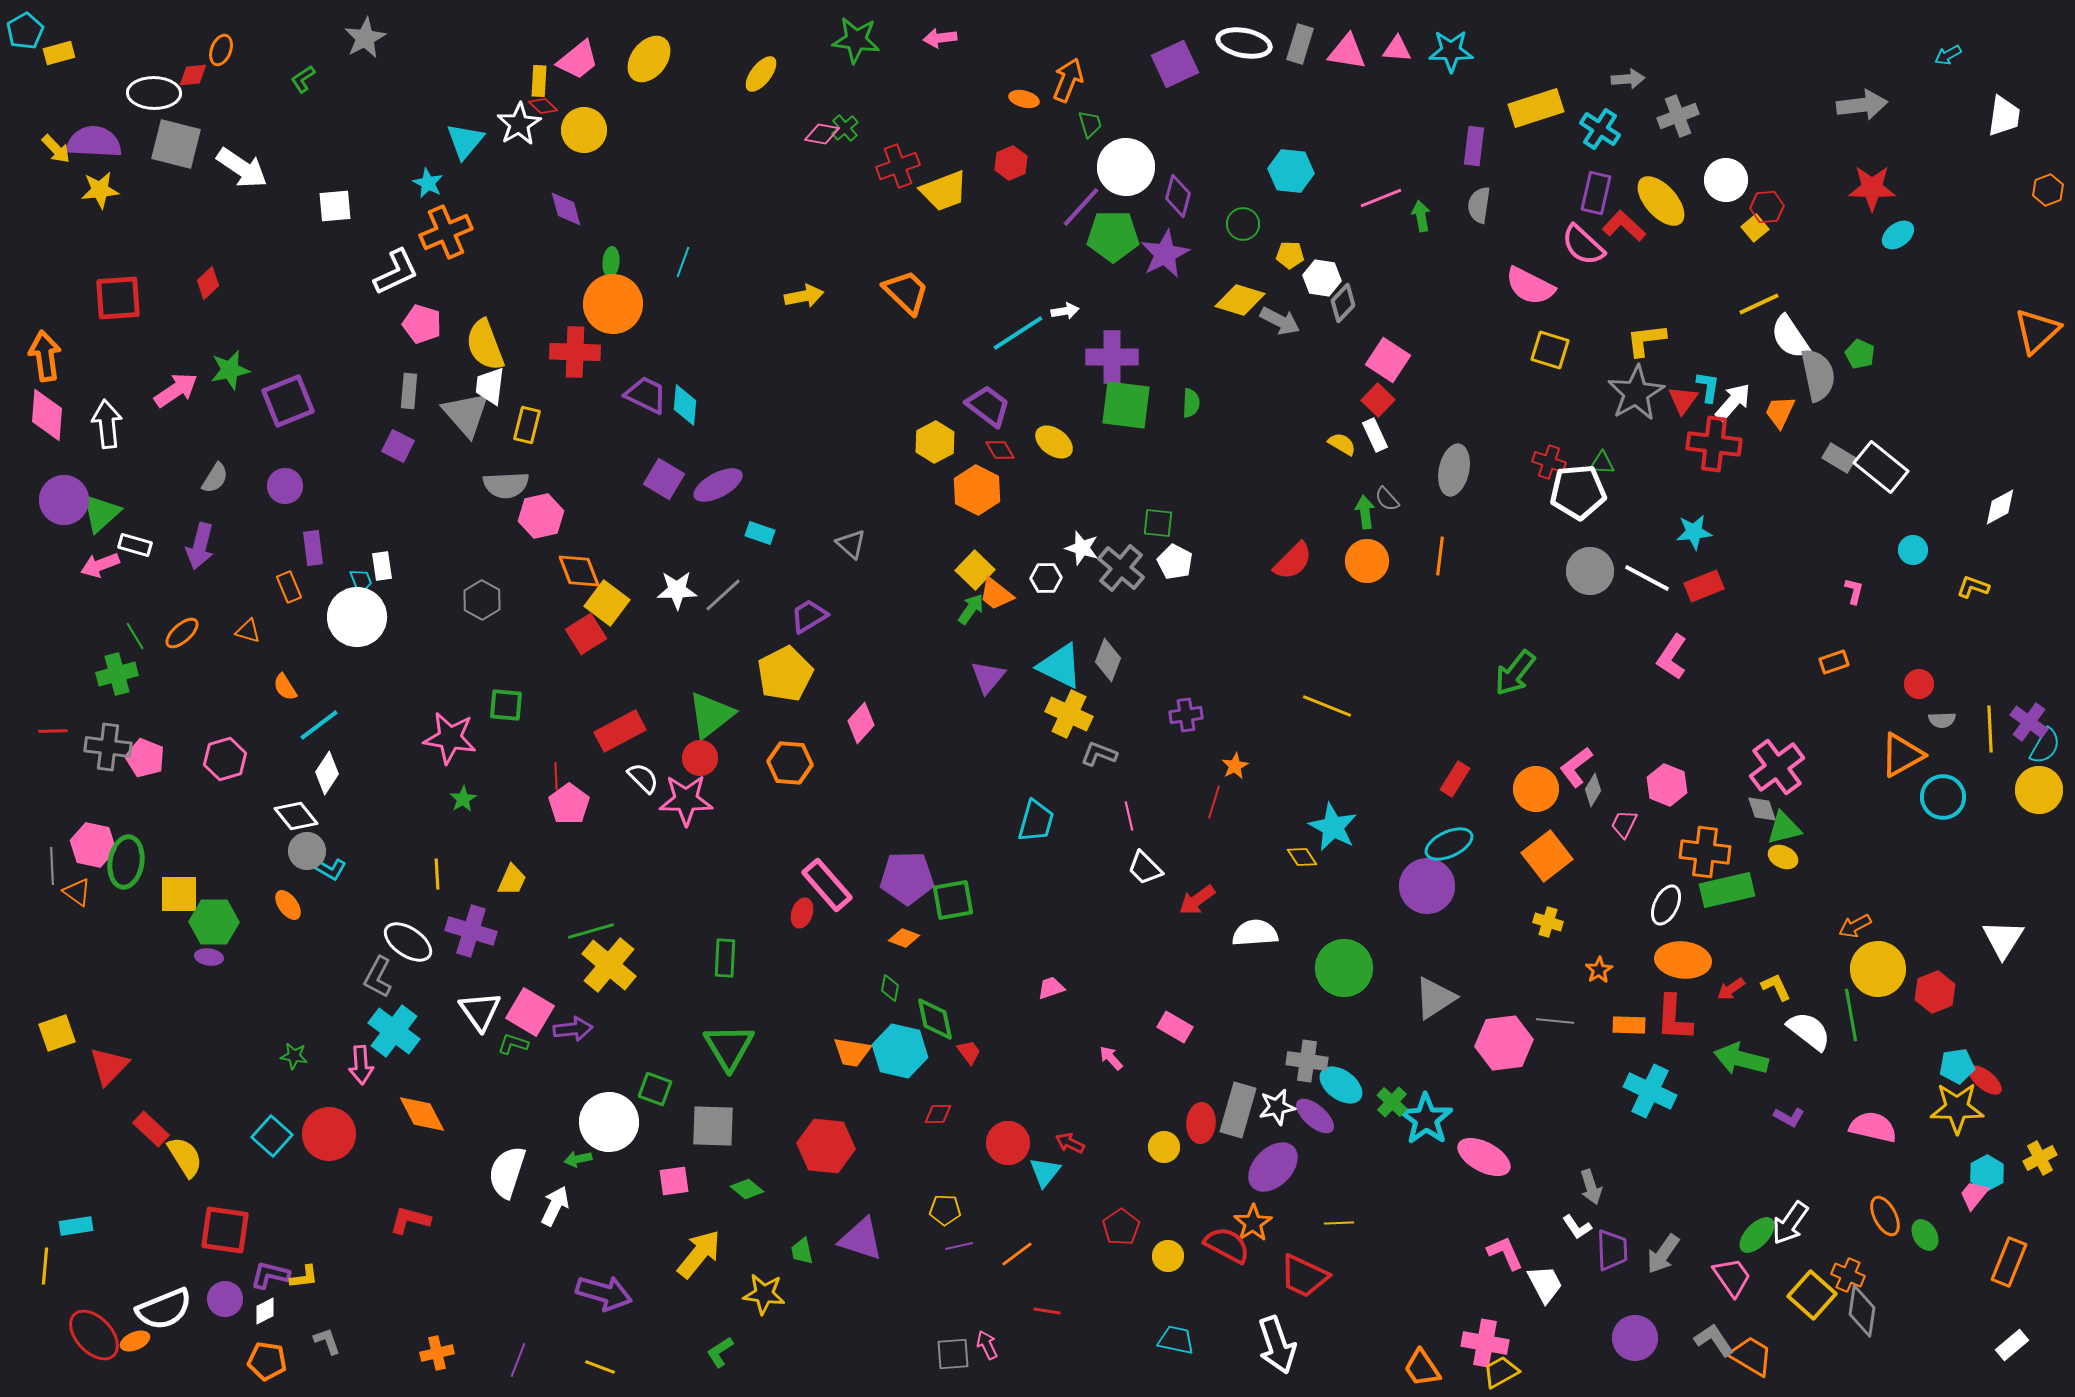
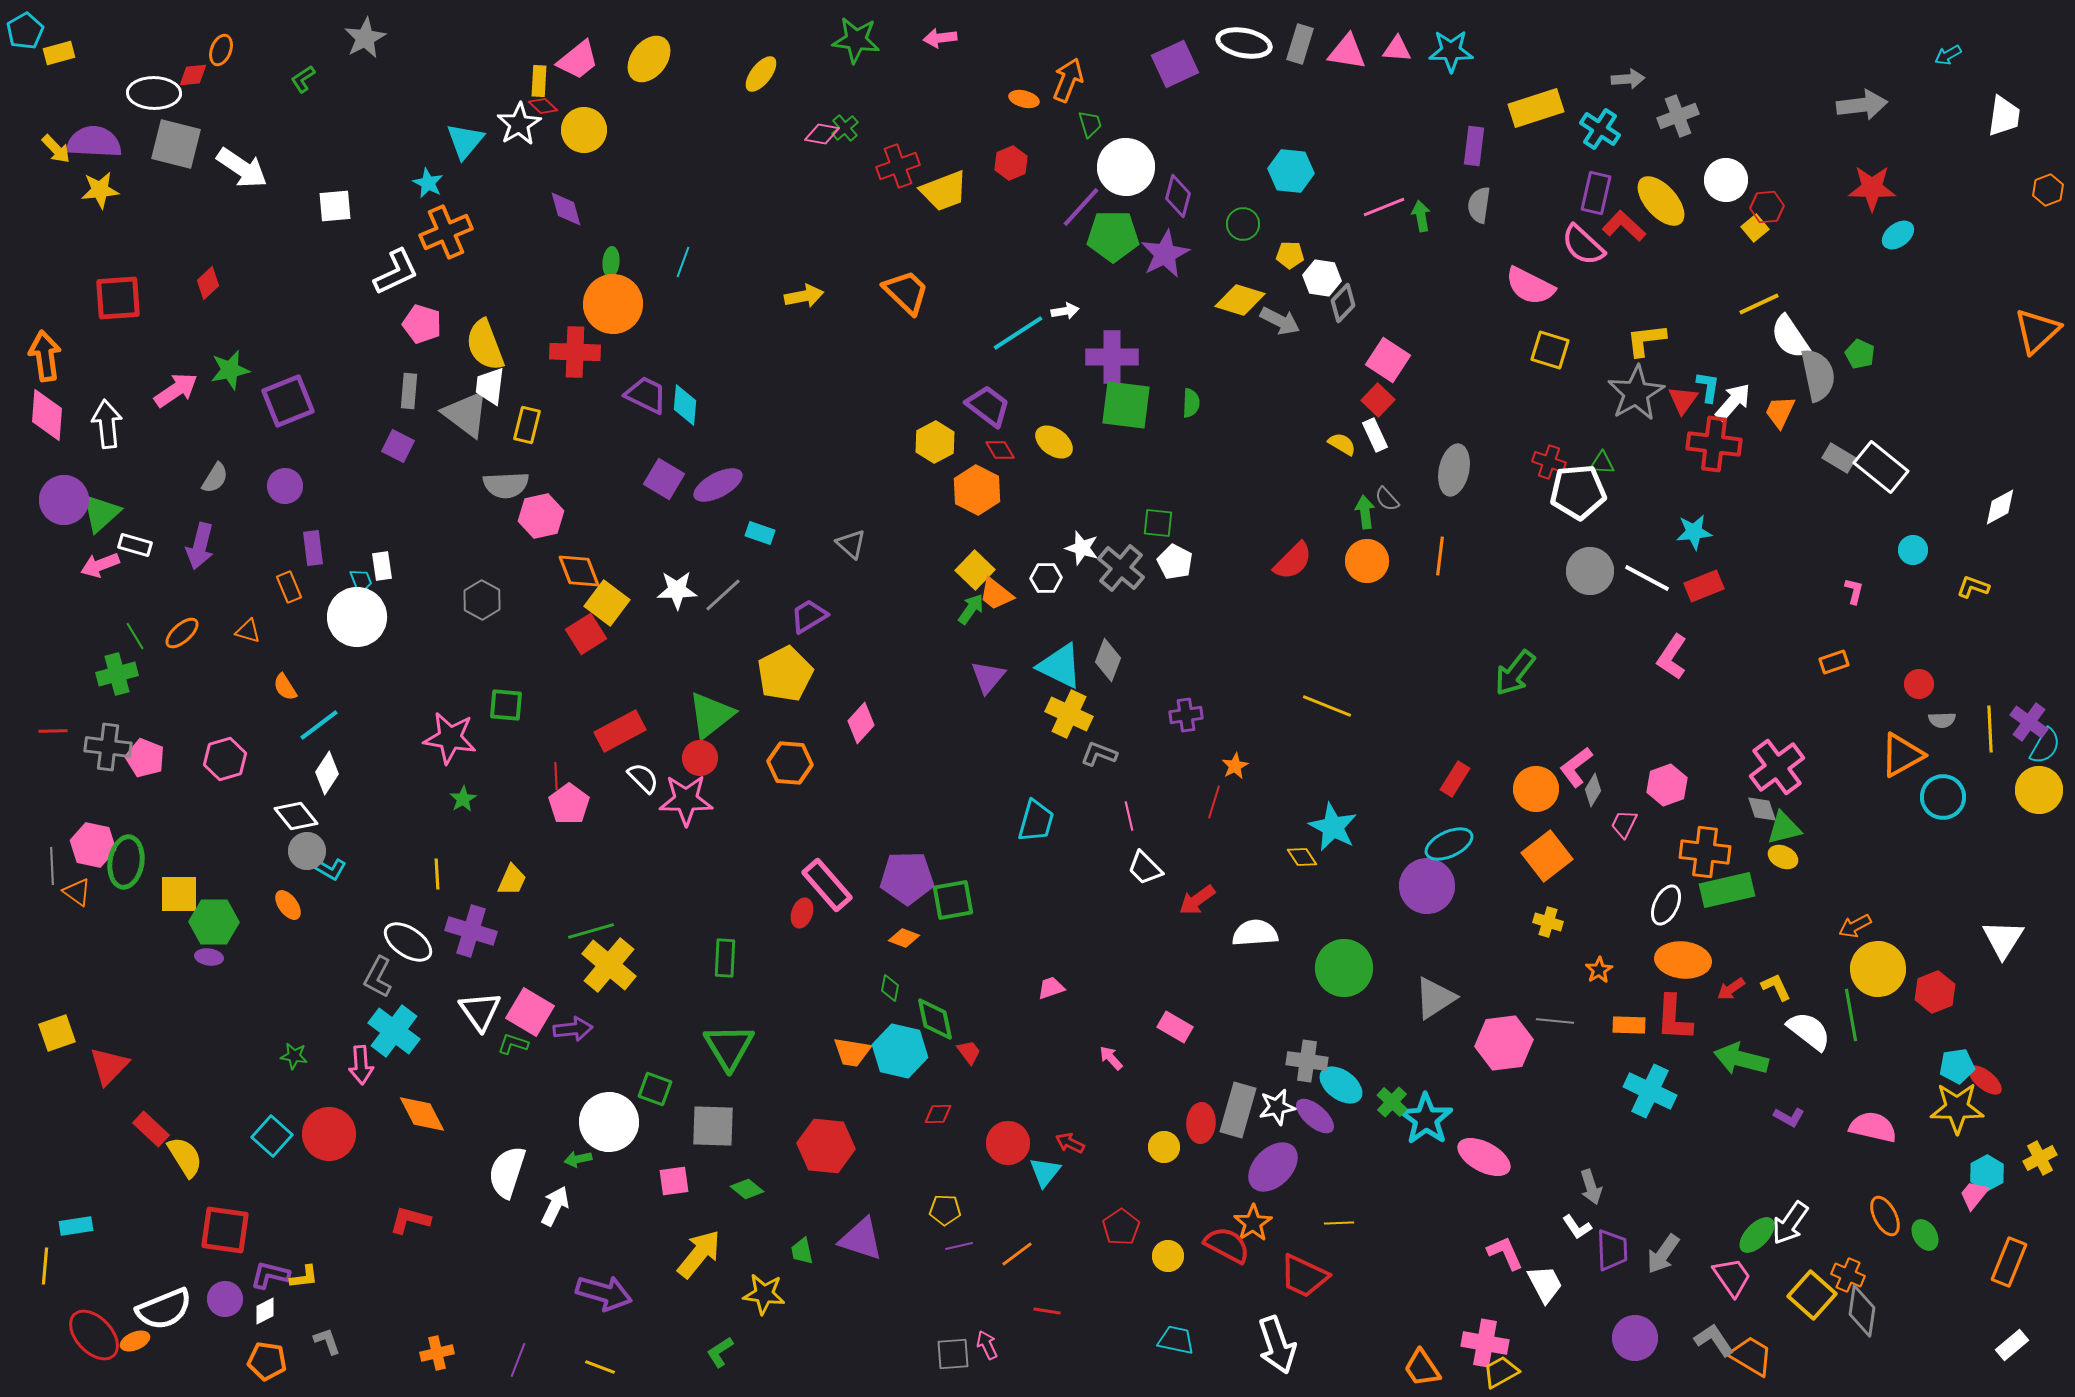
pink line at (1381, 198): moved 3 px right, 9 px down
gray triangle at (466, 414): rotated 12 degrees counterclockwise
pink hexagon at (1667, 785): rotated 18 degrees clockwise
